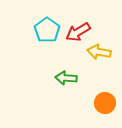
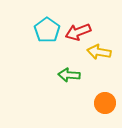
red arrow: rotated 10 degrees clockwise
green arrow: moved 3 px right, 3 px up
